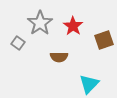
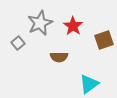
gray star: rotated 10 degrees clockwise
gray square: rotated 16 degrees clockwise
cyan triangle: rotated 10 degrees clockwise
